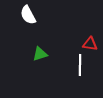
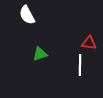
white semicircle: moved 1 px left
red triangle: moved 1 px left, 1 px up
